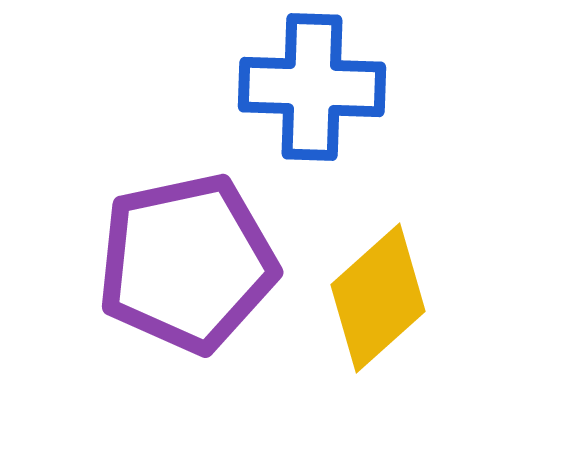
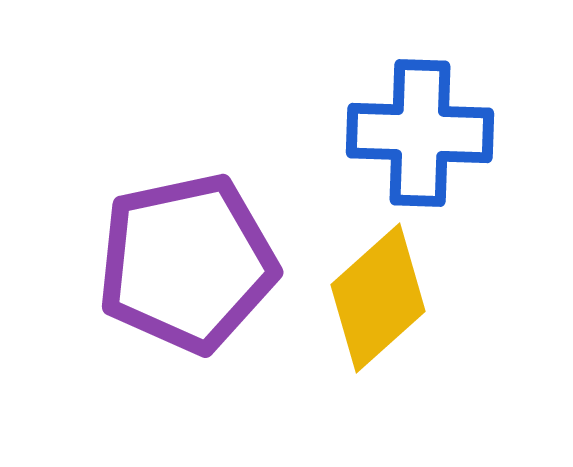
blue cross: moved 108 px right, 46 px down
